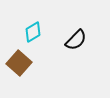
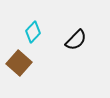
cyan diamond: rotated 15 degrees counterclockwise
